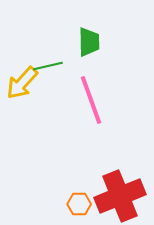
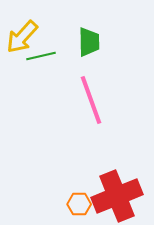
green line: moved 7 px left, 10 px up
yellow arrow: moved 46 px up
red cross: moved 3 px left
